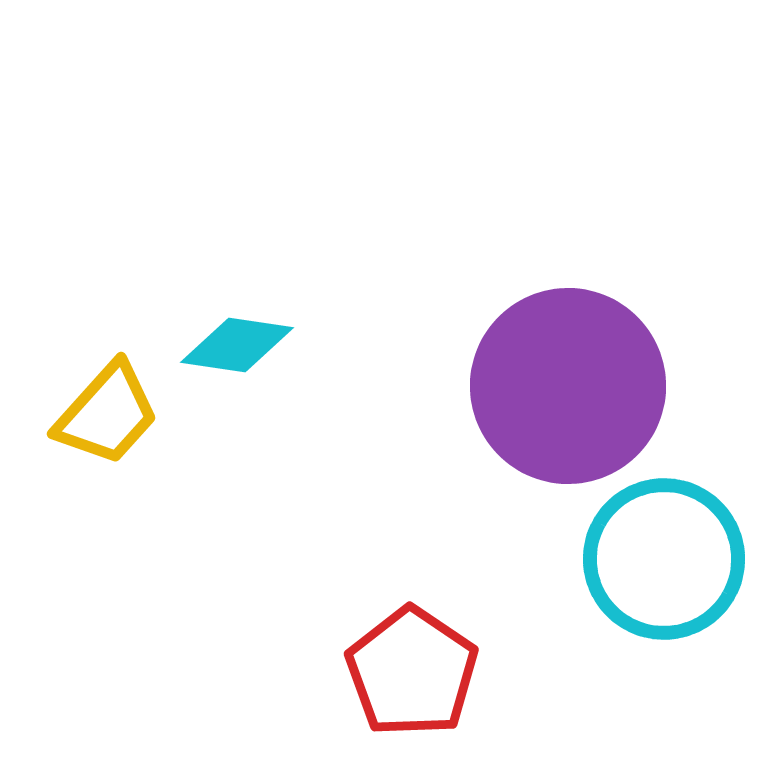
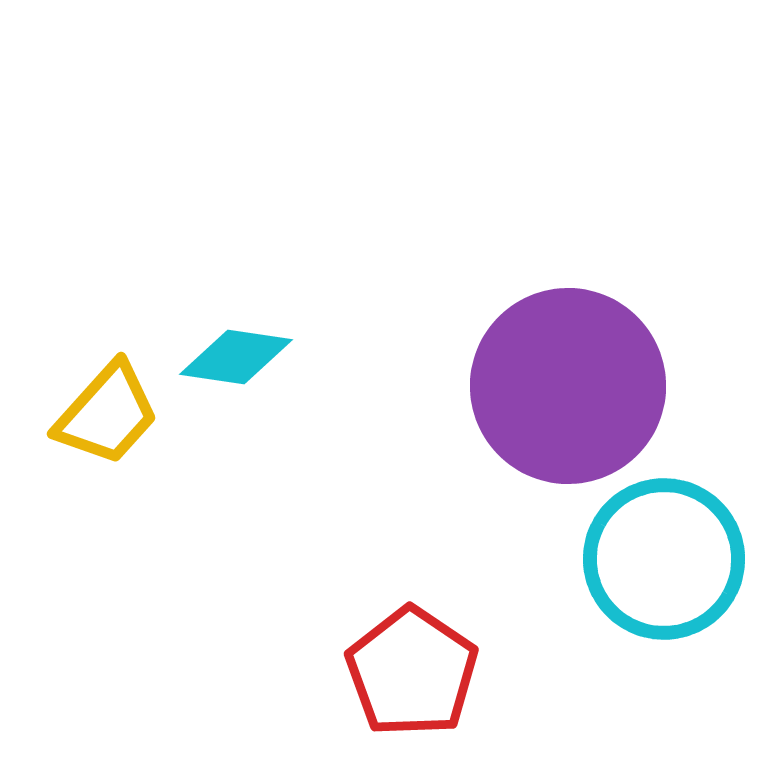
cyan diamond: moved 1 px left, 12 px down
